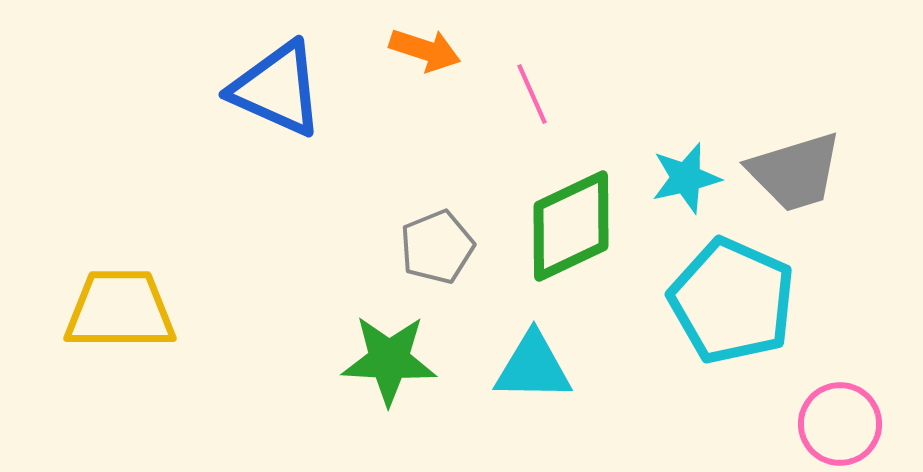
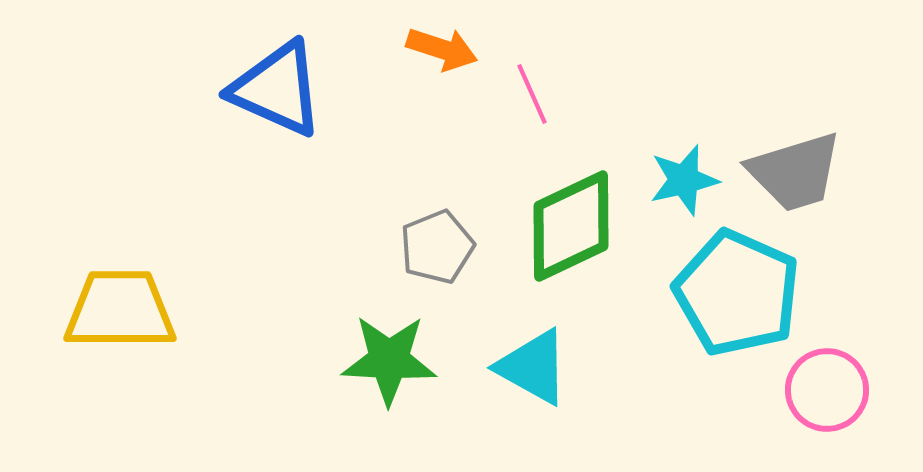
orange arrow: moved 17 px right, 1 px up
cyan star: moved 2 px left, 2 px down
cyan pentagon: moved 5 px right, 8 px up
cyan triangle: rotated 28 degrees clockwise
pink circle: moved 13 px left, 34 px up
